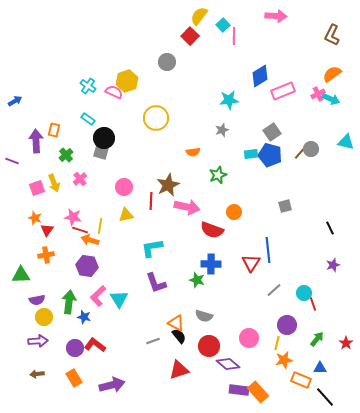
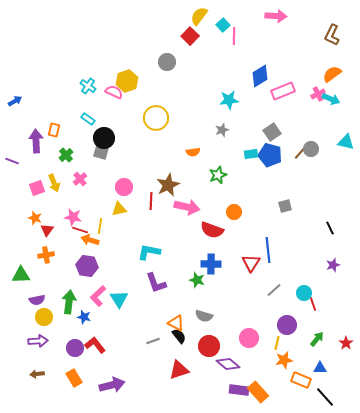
yellow triangle at (126, 215): moved 7 px left, 6 px up
cyan L-shape at (152, 248): moved 3 px left, 4 px down; rotated 20 degrees clockwise
red L-shape at (95, 345): rotated 15 degrees clockwise
